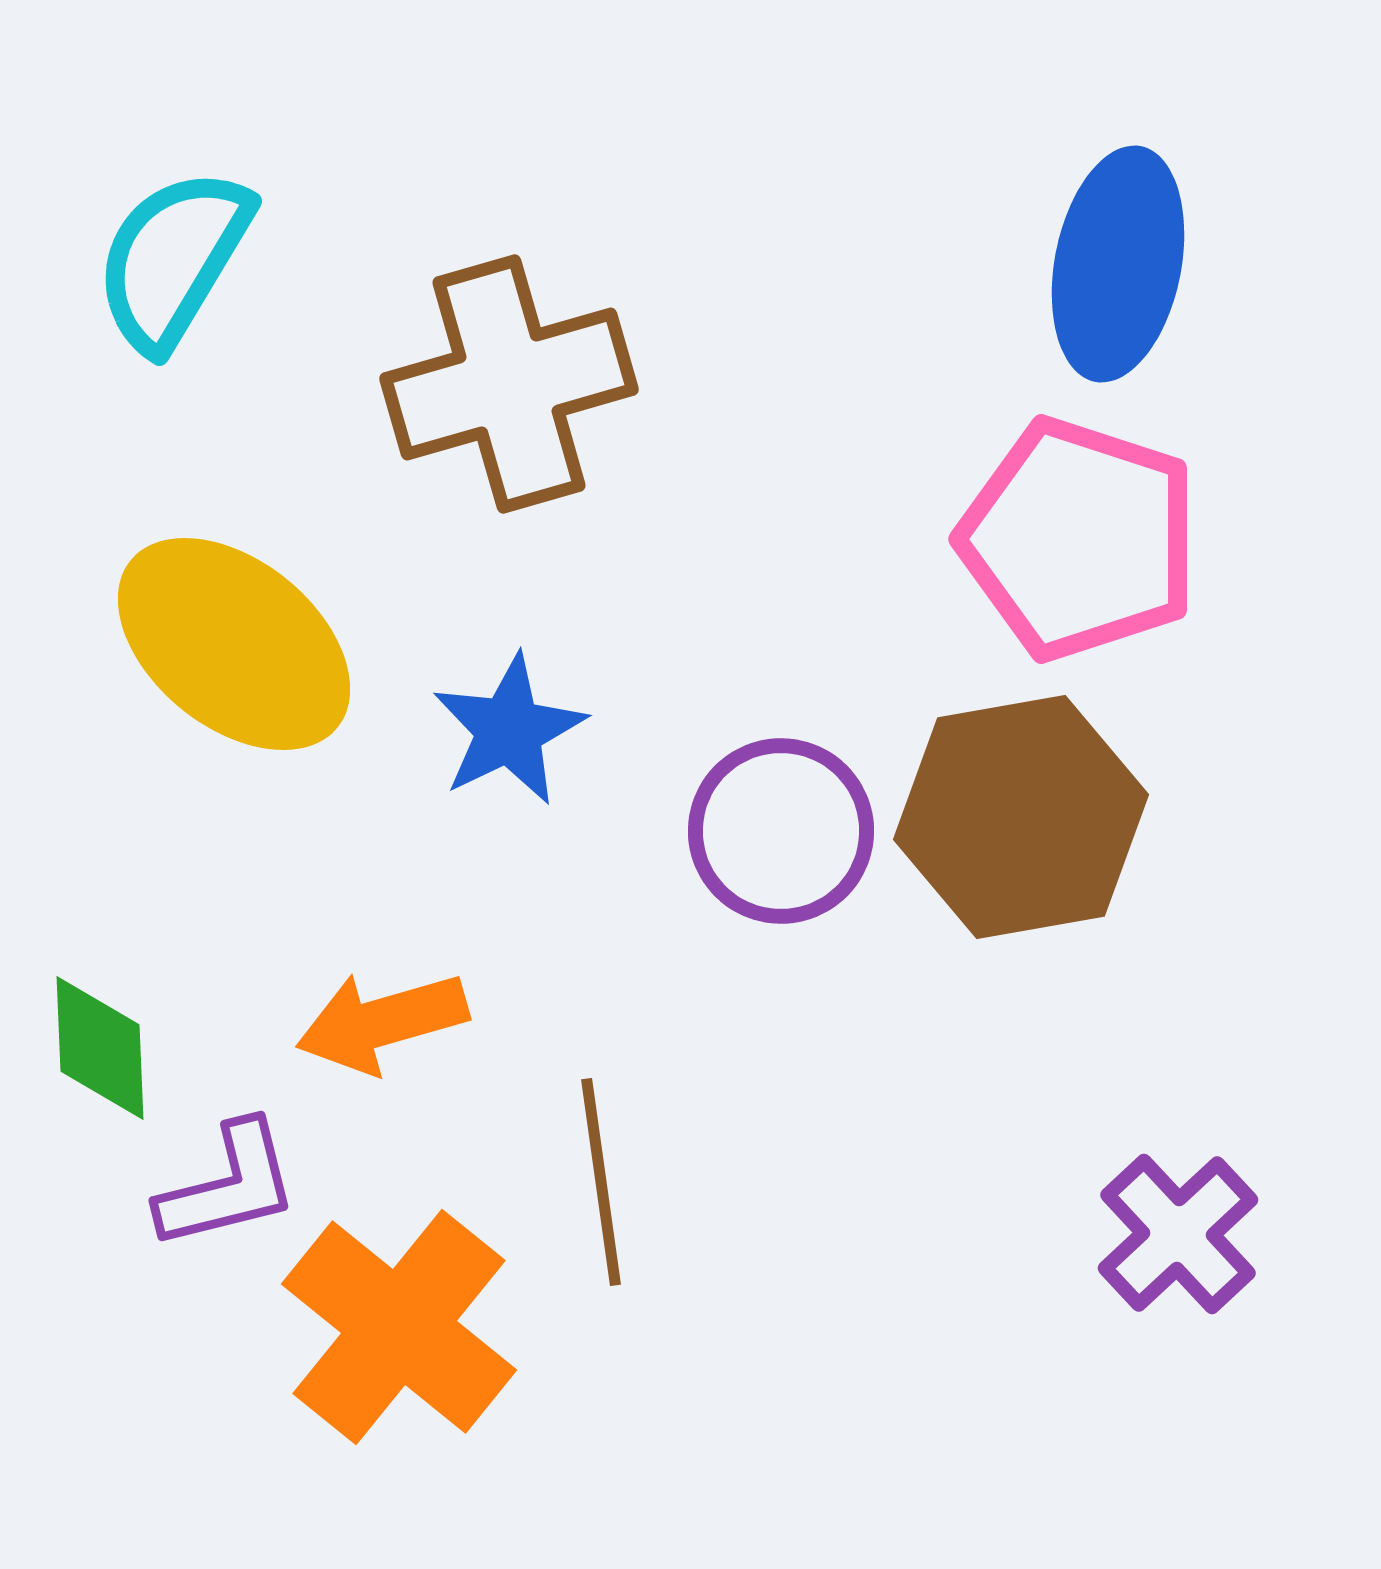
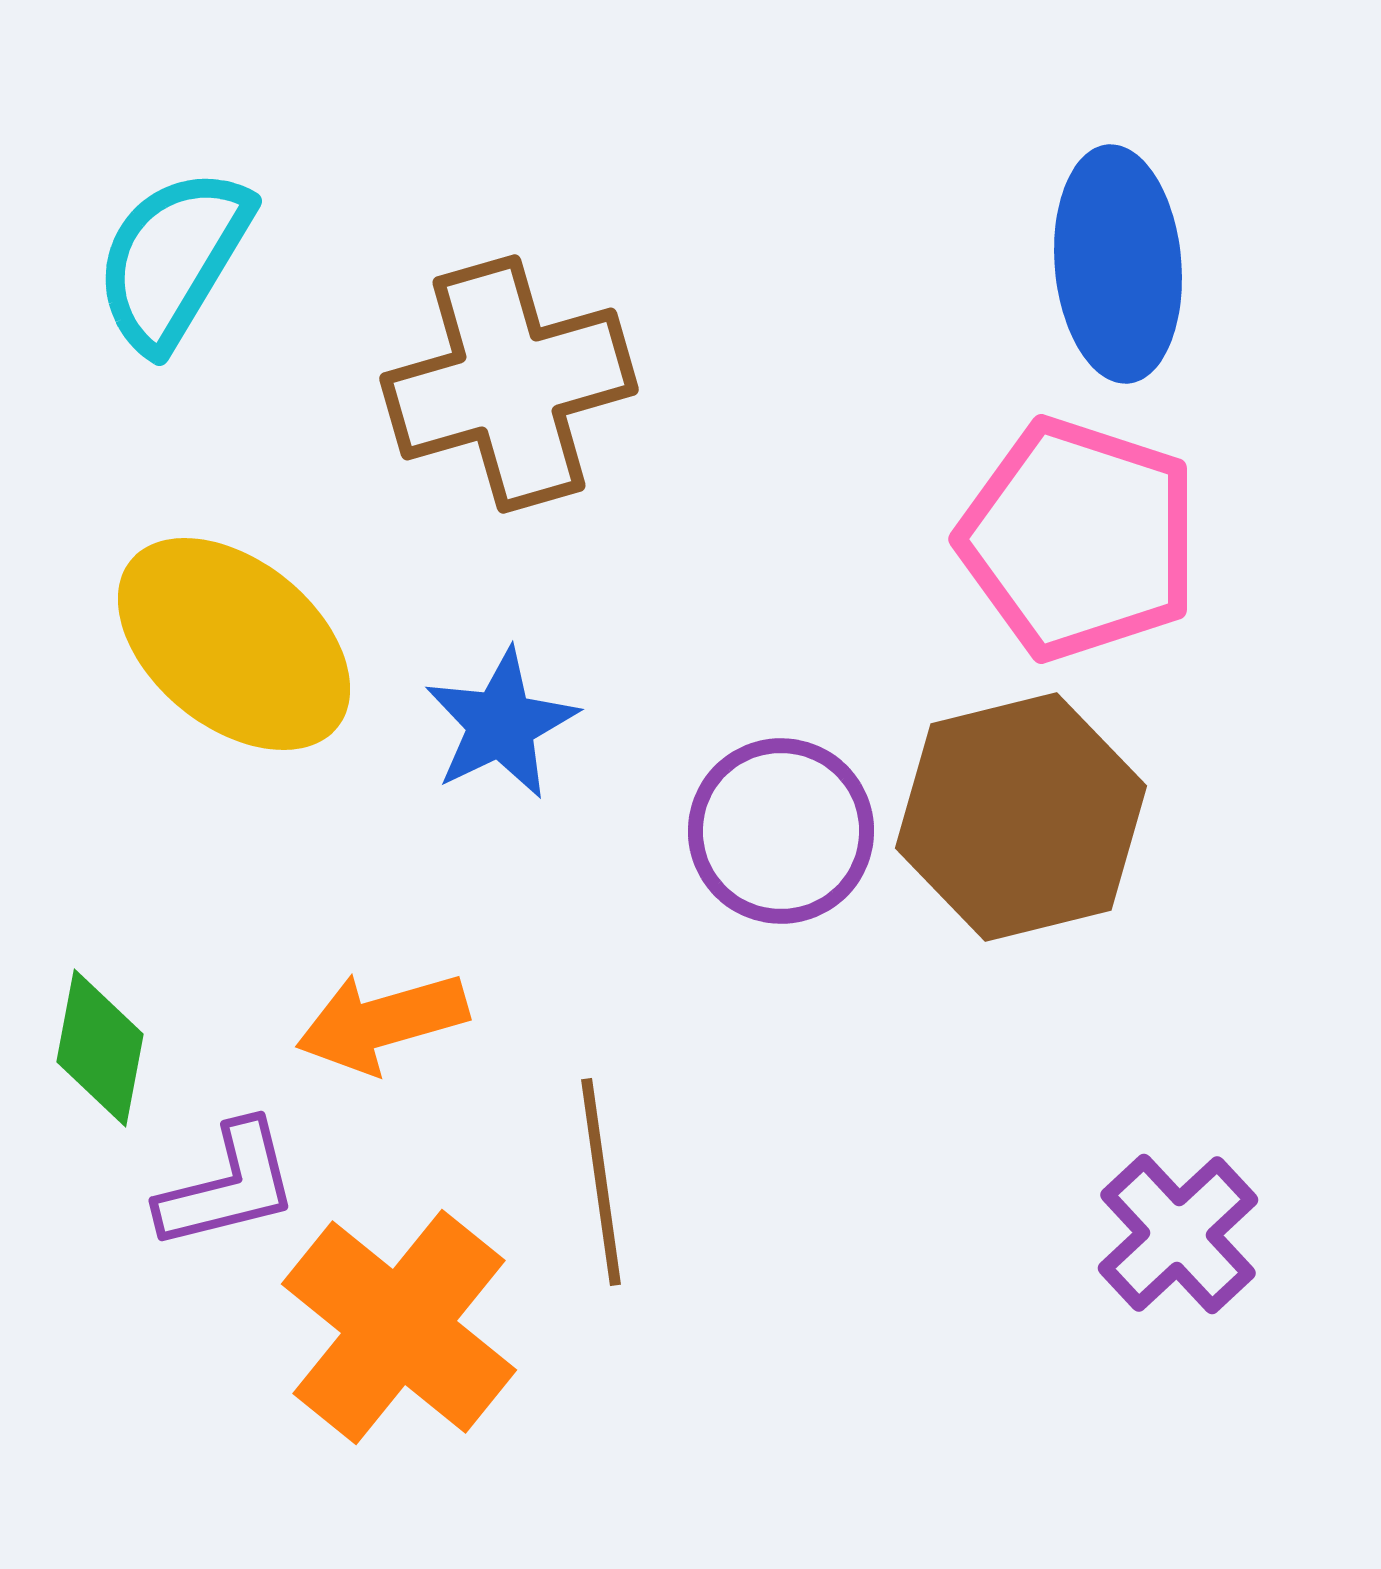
blue ellipse: rotated 16 degrees counterclockwise
blue star: moved 8 px left, 6 px up
brown hexagon: rotated 4 degrees counterclockwise
green diamond: rotated 13 degrees clockwise
